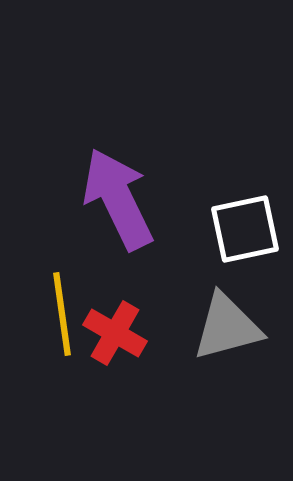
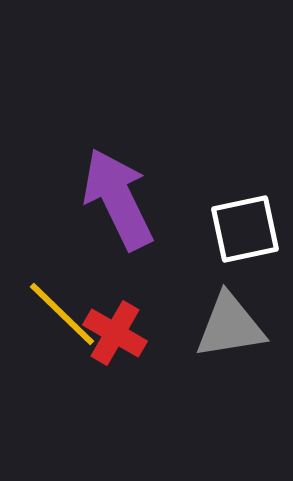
yellow line: rotated 38 degrees counterclockwise
gray triangle: moved 3 px right, 1 px up; rotated 6 degrees clockwise
